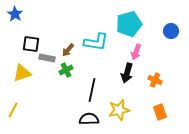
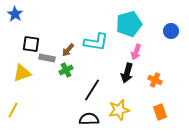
black line: rotated 20 degrees clockwise
